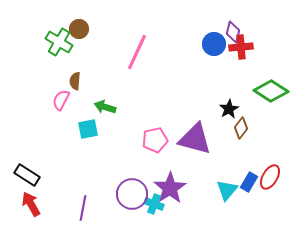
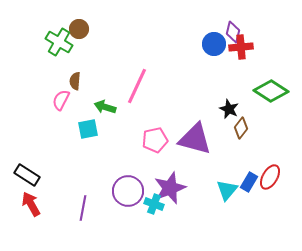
pink line: moved 34 px down
black star: rotated 18 degrees counterclockwise
purple star: rotated 12 degrees clockwise
purple circle: moved 4 px left, 3 px up
